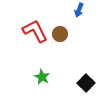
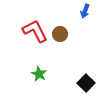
blue arrow: moved 6 px right, 1 px down
green star: moved 3 px left, 3 px up
